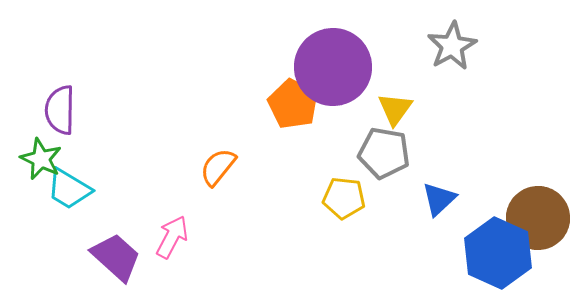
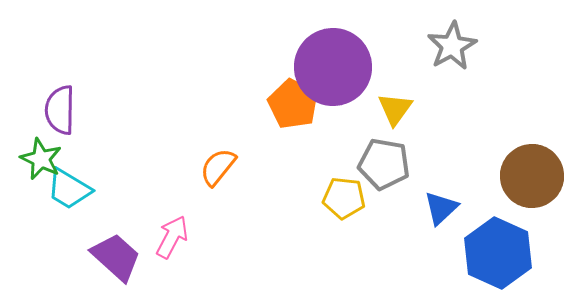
gray pentagon: moved 11 px down
blue triangle: moved 2 px right, 9 px down
brown circle: moved 6 px left, 42 px up
